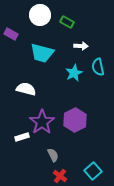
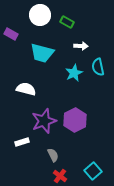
purple star: moved 2 px right, 1 px up; rotated 15 degrees clockwise
white rectangle: moved 5 px down
